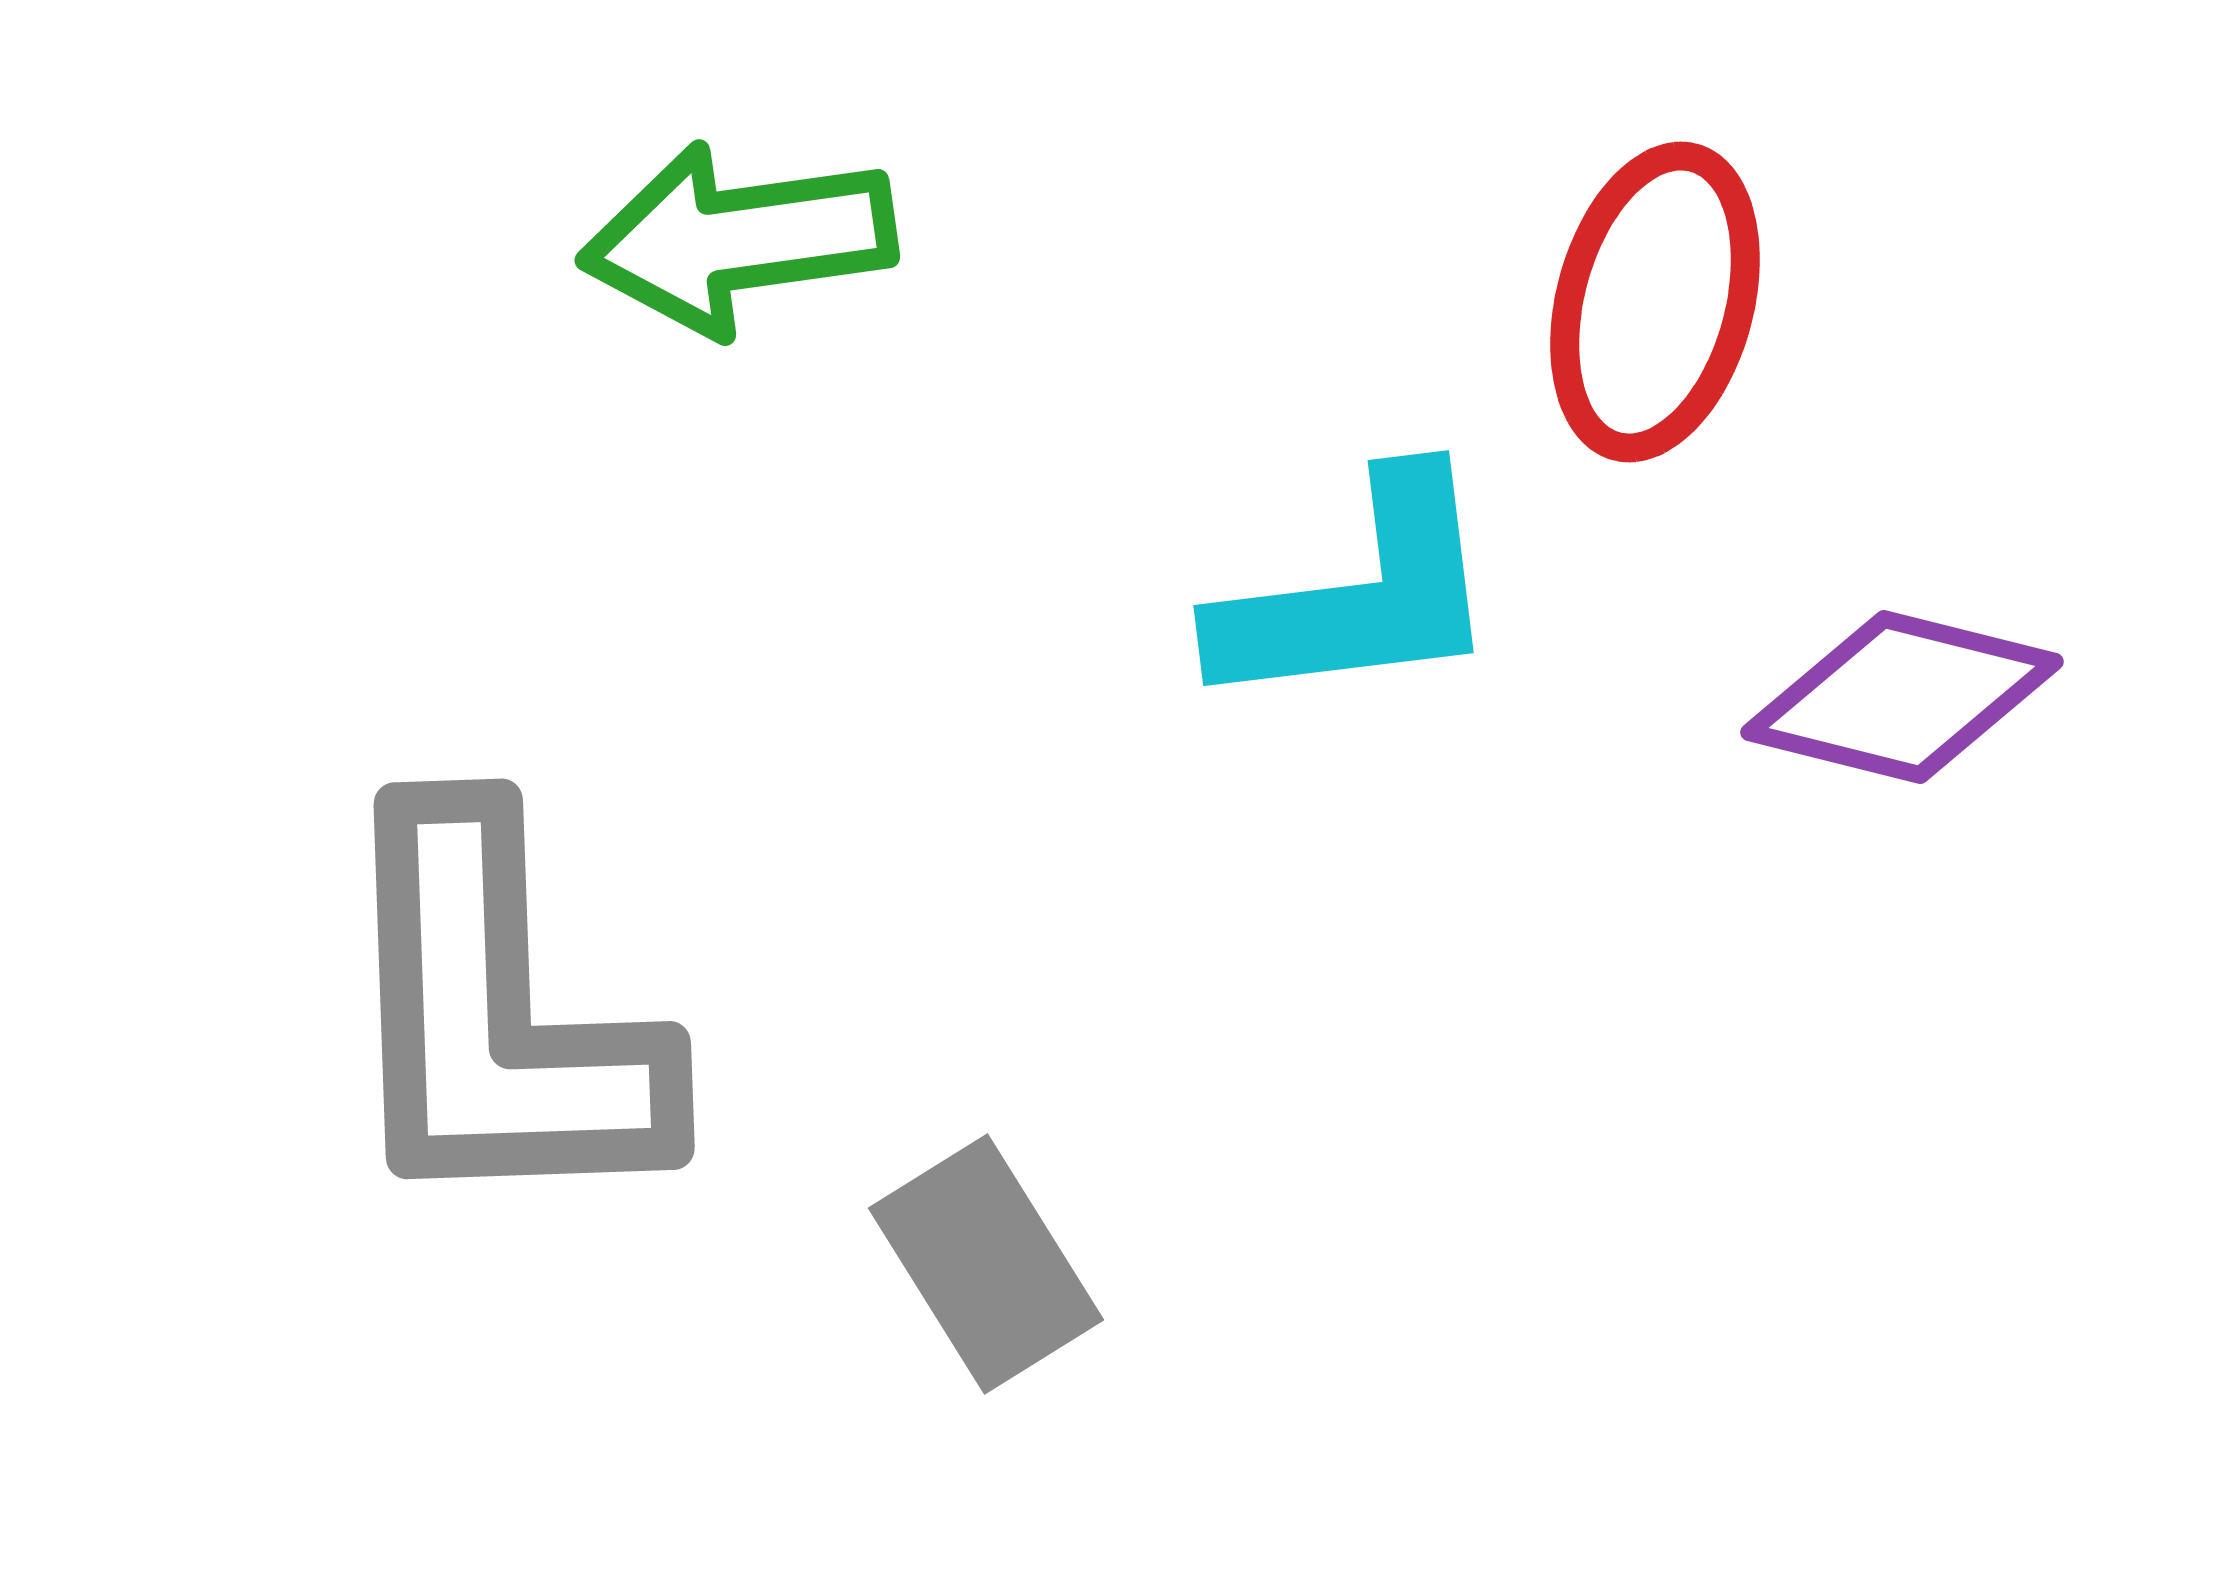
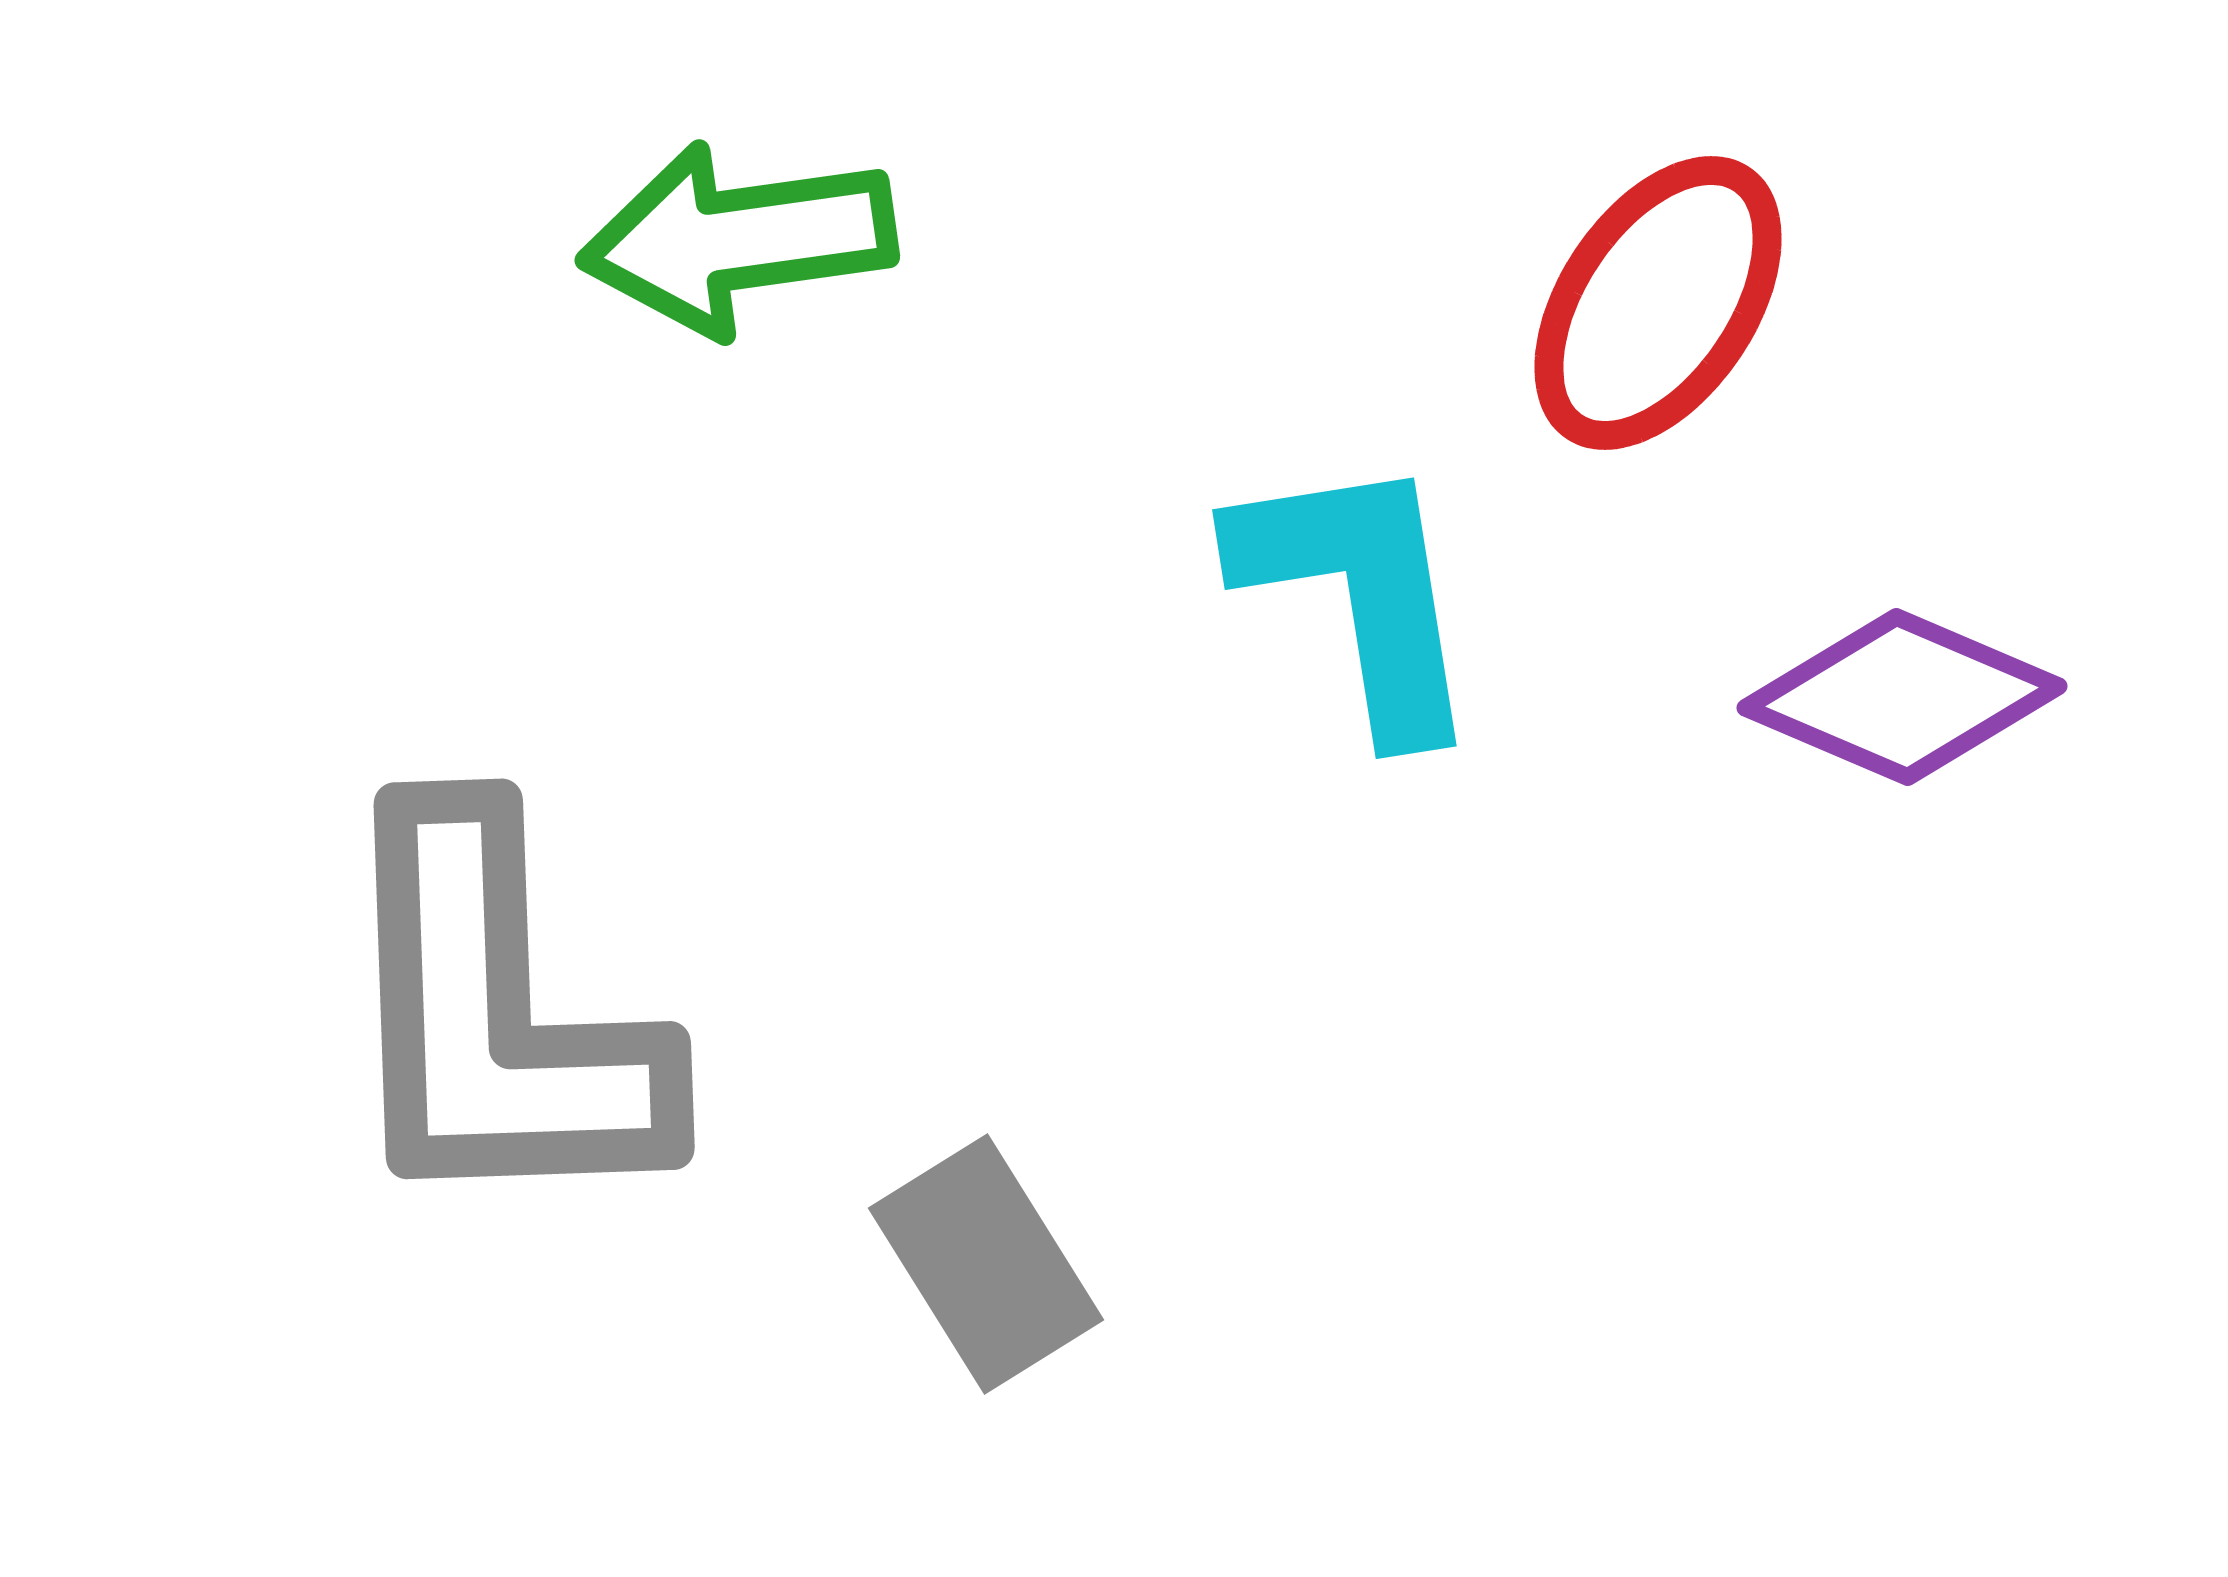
red ellipse: moved 3 px right, 1 px down; rotated 19 degrees clockwise
cyan L-shape: rotated 92 degrees counterclockwise
purple diamond: rotated 9 degrees clockwise
